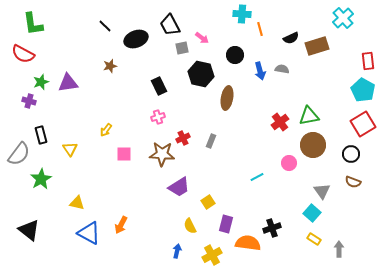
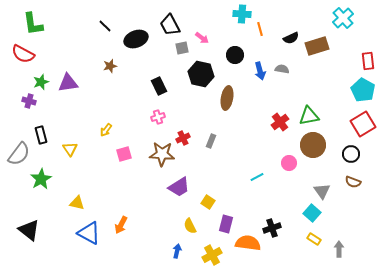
pink square at (124, 154): rotated 14 degrees counterclockwise
yellow square at (208, 202): rotated 24 degrees counterclockwise
